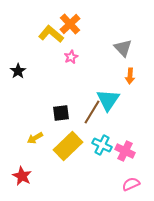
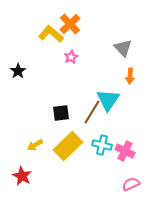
yellow arrow: moved 7 px down
cyan cross: rotated 12 degrees counterclockwise
